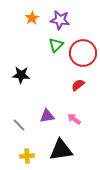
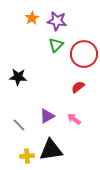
purple star: moved 3 px left, 1 px down
red circle: moved 1 px right, 1 px down
black star: moved 3 px left, 2 px down
red semicircle: moved 2 px down
purple triangle: rotated 21 degrees counterclockwise
black triangle: moved 10 px left
